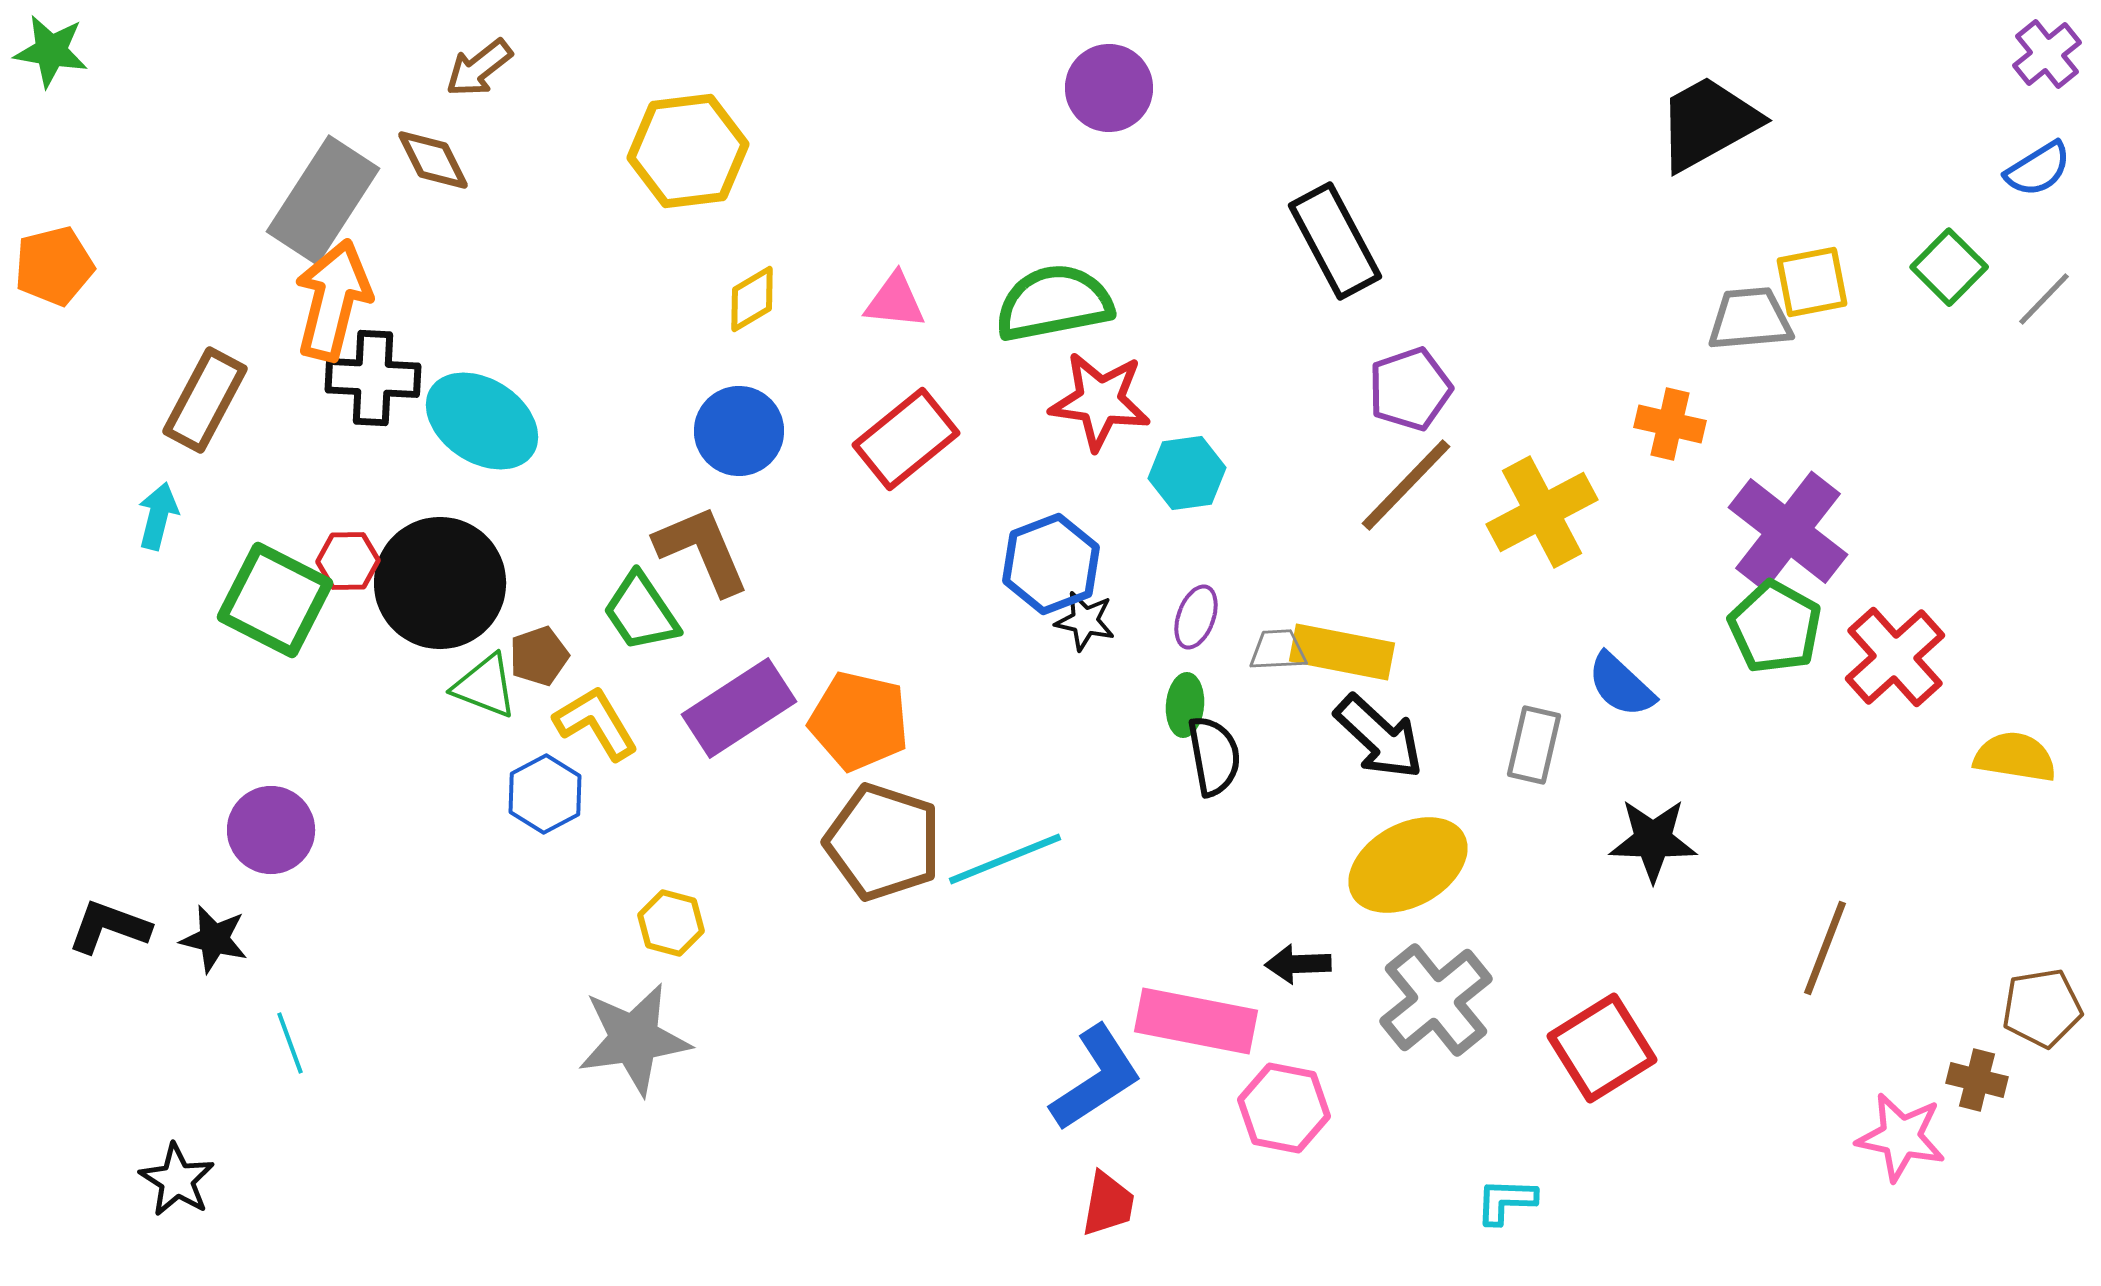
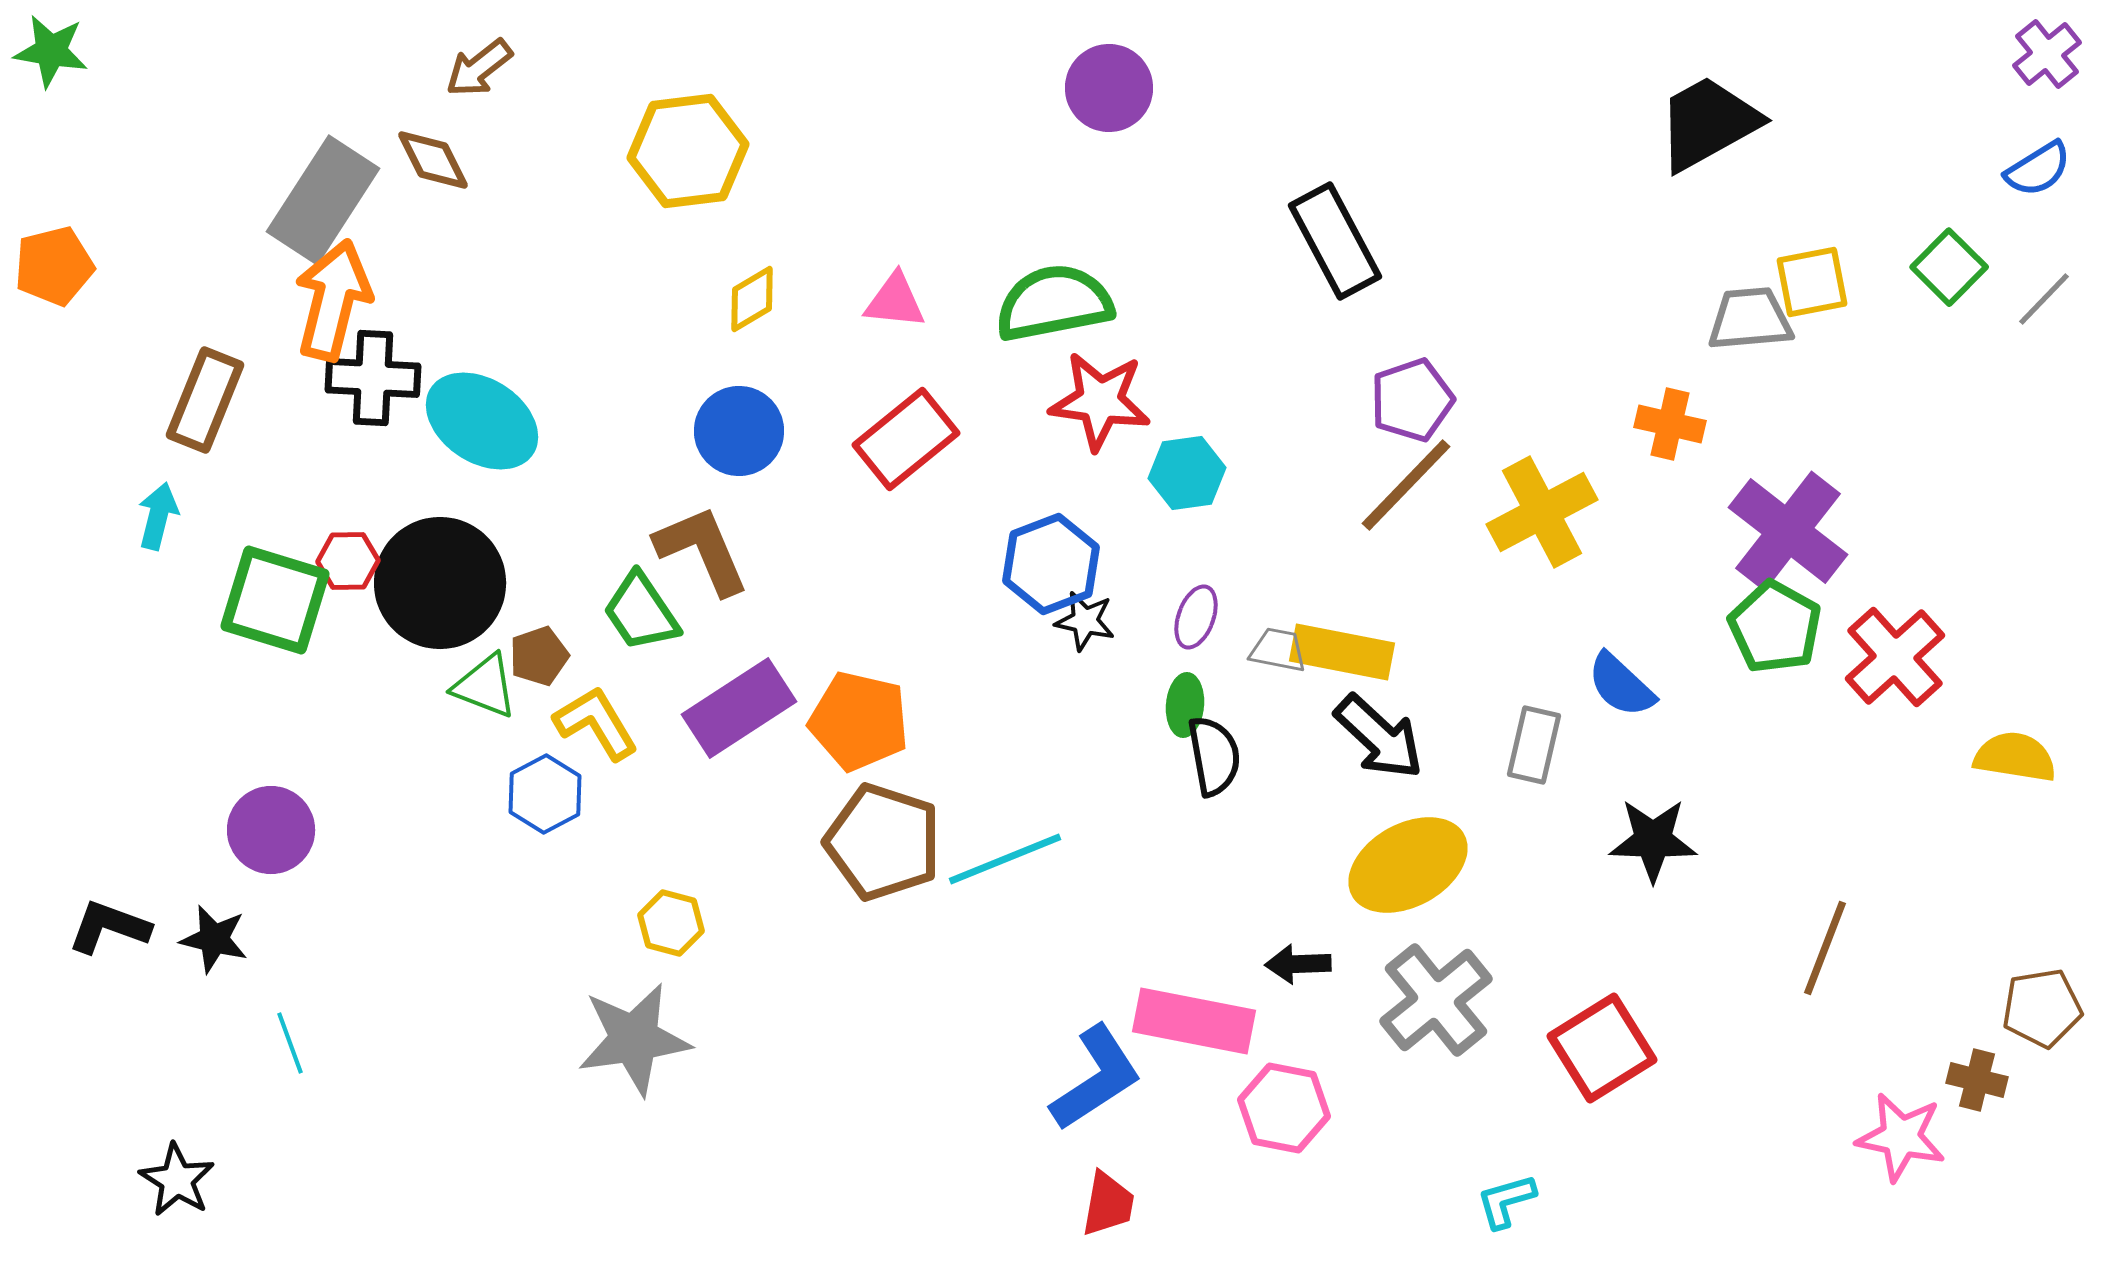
purple pentagon at (1410, 389): moved 2 px right, 11 px down
brown rectangle at (205, 400): rotated 6 degrees counterclockwise
green square at (275, 600): rotated 10 degrees counterclockwise
gray trapezoid at (1278, 650): rotated 14 degrees clockwise
pink rectangle at (1196, 1021): moved 2 px left
cyan L-shape at (1506, 1201): rotated 18 degrees counterclockwise
